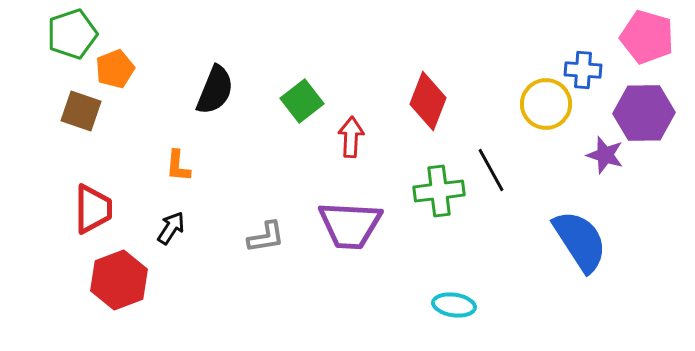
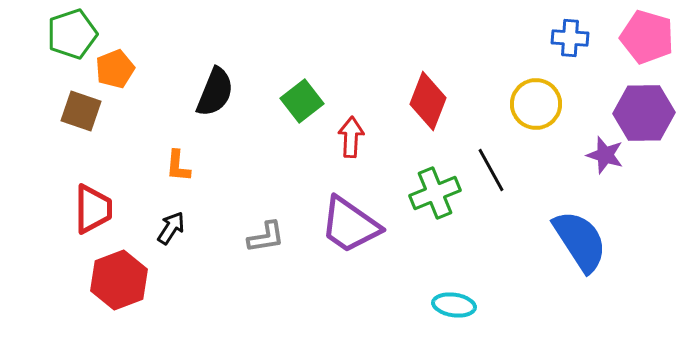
blue cross: moved 13 px left, 32 px up
black semicircle: moved 2 px down
yellow circle: moved 10 px left
green cross: moved 4 px left, 2 px down; rotated 15 degrees counterclockwise
purple trapezoid: rotated 32 degrees clockwise
